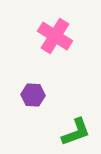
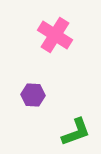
pink cross: moved 1 px up
